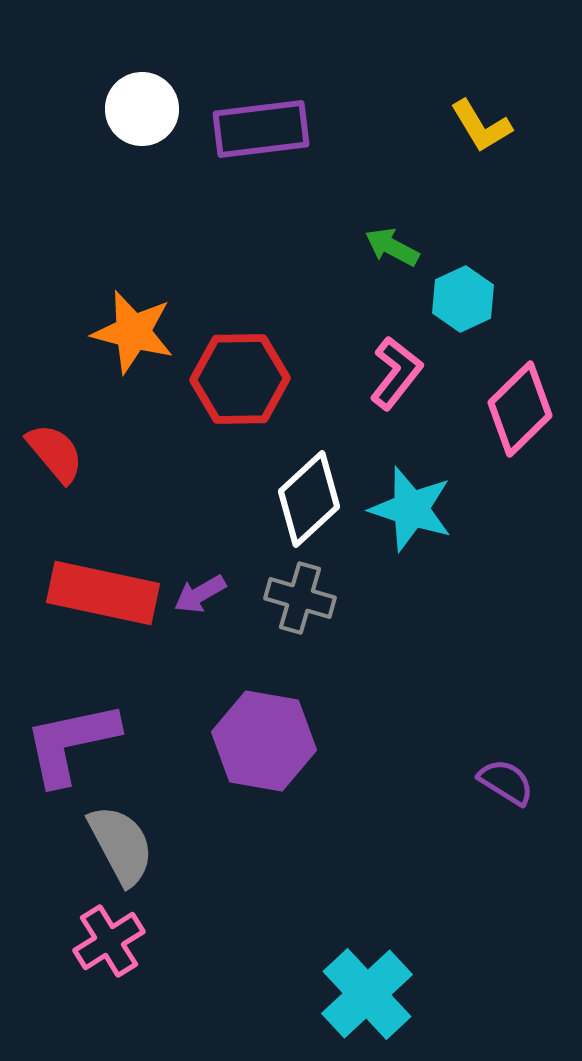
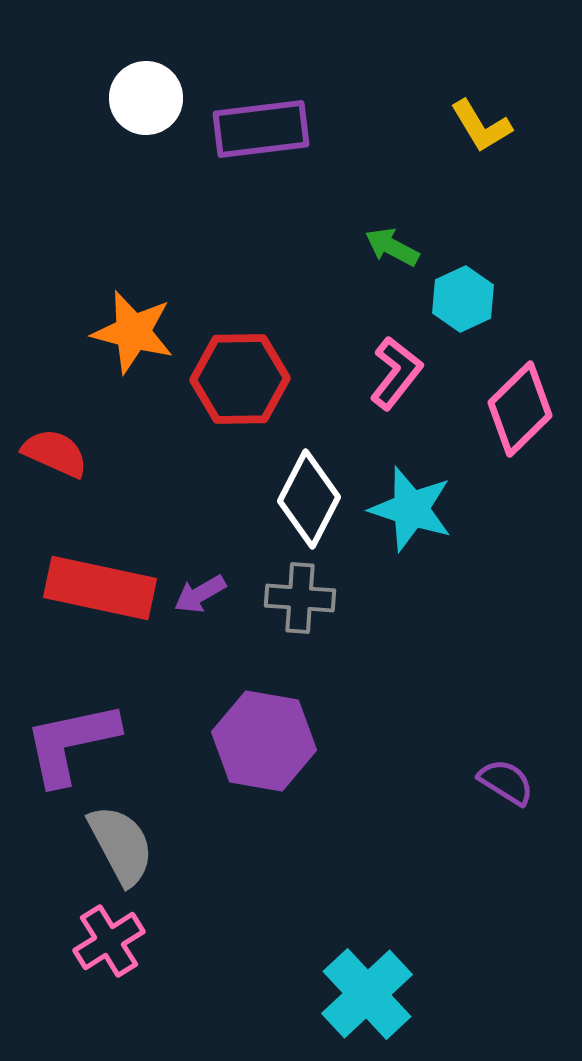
white circle: moved 4 px right, 11 px up
red semicircle: rotated 26 degrees counterclockwise
white diamond: rotated 20 degrees counterclockwise
red rectangle: moved 3 px left, 5 px up
gray cross: rotated 12 degrees counterclockwise
